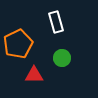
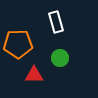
orange pentagon: rotated 24 degrees clockwise
green circle: moved 2 px left
